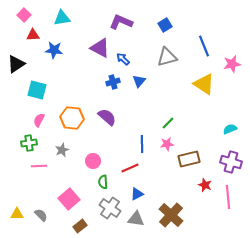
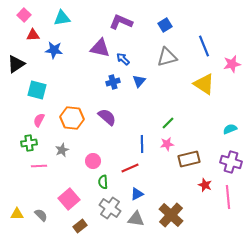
purple triangle at (100, 48): rotated 15 degrees counterclockwise
